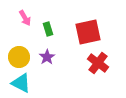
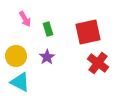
pink arrow: moved 1 px down
yellow circle: moved 3 px left, 1 px up
cyan triangle: moved 1 px left, 1 px up
